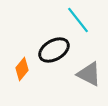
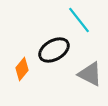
cyan line: moved 1 px right
gray triangle: moved 1 px right
